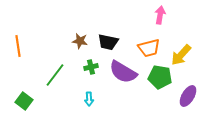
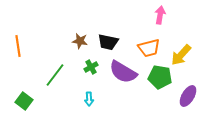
green cross: rotated 16 degrees counterclockwise
